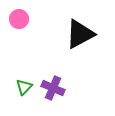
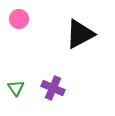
green triangle: moved 8 px left, 1 px down; rotated 18 degrees counterclockwise
